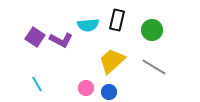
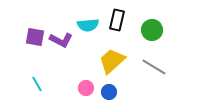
purple square: rotated 24 degrees counterclockwise
